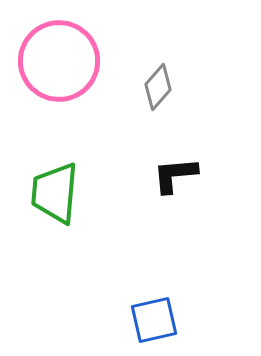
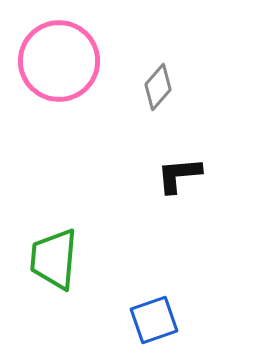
black L-shape: moved 4 px right
green trapezoid: moved 1 px left, 66 px down
blue square: rotated 6 degrees counterclockwise
